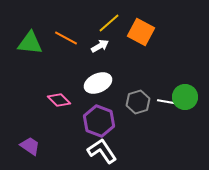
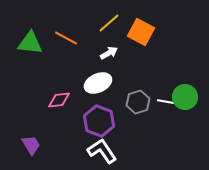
white arrow: moved 9 px right, 7 px down
pink diamond: rotated 50 degrees counterclockwise
purple trapezoid: moved 1 px right, 1 px up; rotated 25 degrees clockwise
